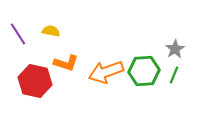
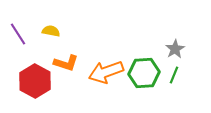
green hexagon: moved 2 px down
red hexagon: rotated 16 degrees clockwise
